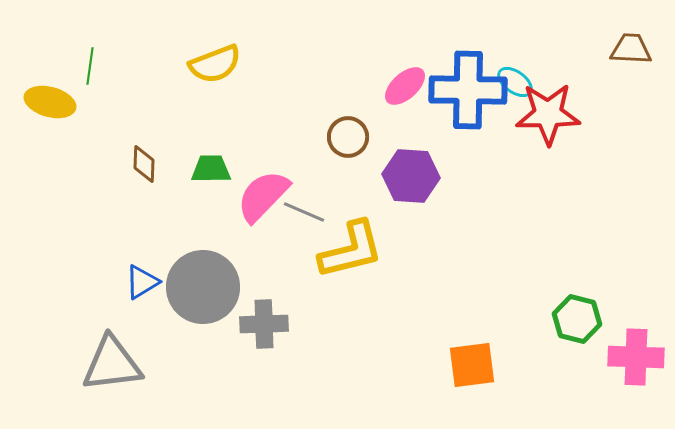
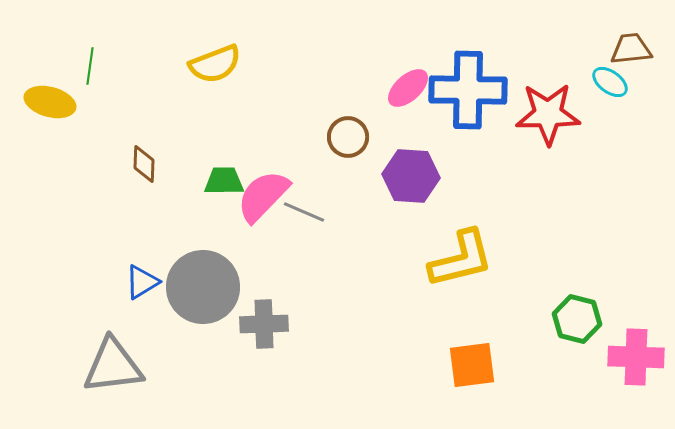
brown trapezoid: rotated 9 degrees counterclockwise
cyan ellipse: moved 95 px right
pink ellipse: moved 3 px right, 2 px down
green trapezoid: moved 13 px right, 12 px down
yellow L-shape: moved 110 px right, 9 px down
gray triangle: moved 1 px right, 2 px down
